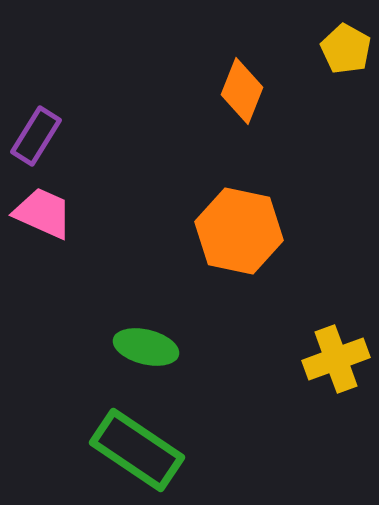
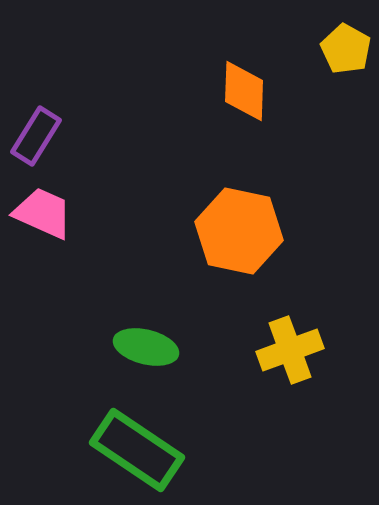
orange diamond: moved 2 px right; rotated 20 degrees counterclockwise
yellow cross: moved 46 px left, 9 px up
